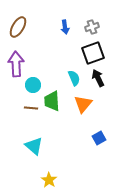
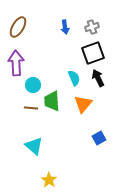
purple arrow: moved 1 px up
